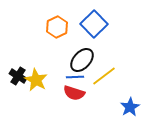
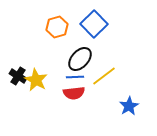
orange hexagon: rotated 10 degrees clockwise
black ellipse: moved 2 px left, 1 px up
red semicircle: rotated 25 degrees counterclockwise
blue star: moved 1 px left, 1 px up
